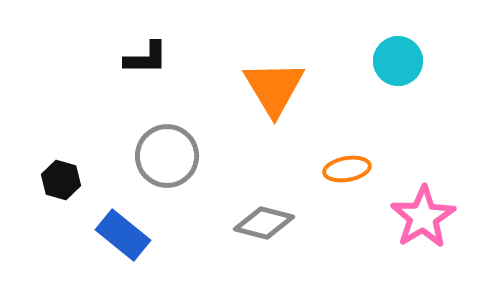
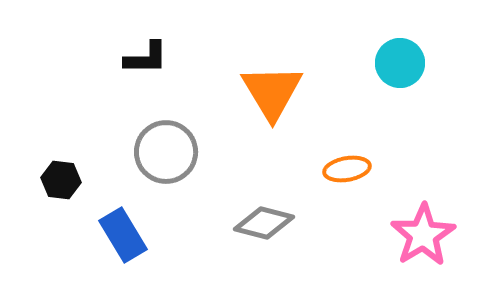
cyan circle: moved 2 px right, 2 px down
orange triangle: moved 2 px left, 4 px down
gray circle: moved 1 px left, 4 px up
black hexagon: rotated 9 degrees counterclockwise
pink star: moved 18 px down
blue rectangle: rotated 20 degrees clockwise
